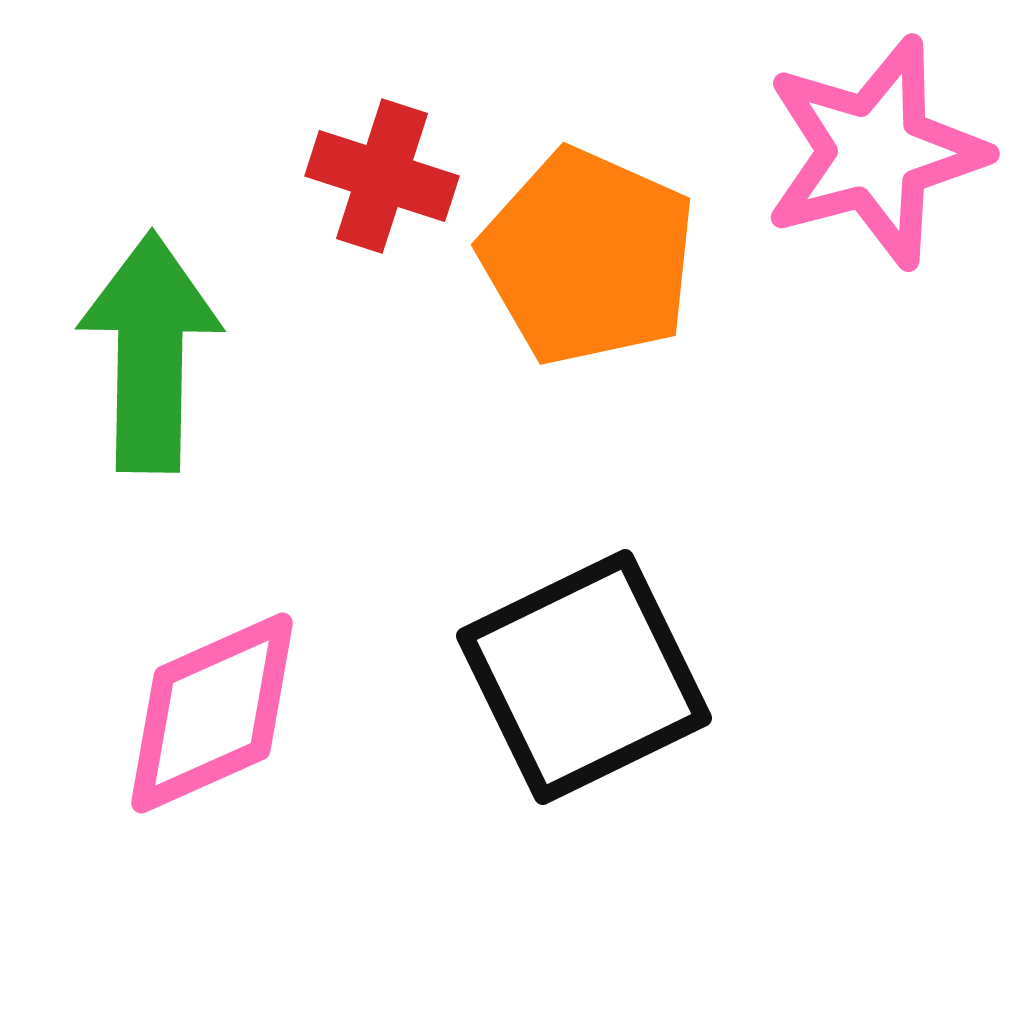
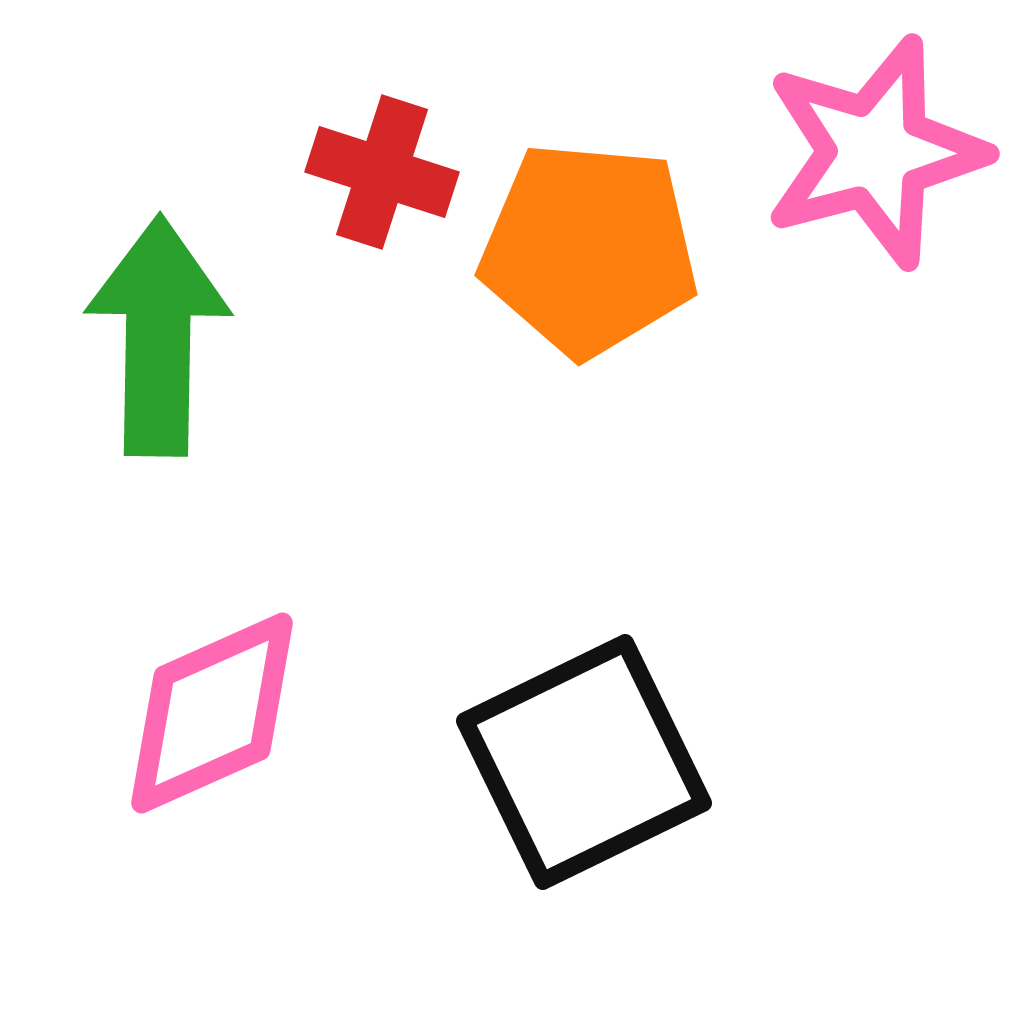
red cross: moved 4 px up
orange pentagon: moved 1 px right, 8 px up; rotated 19 degrees counterclockwise
green arrow: moved 8 px right, 16 px up
black square: moved 85 px down
